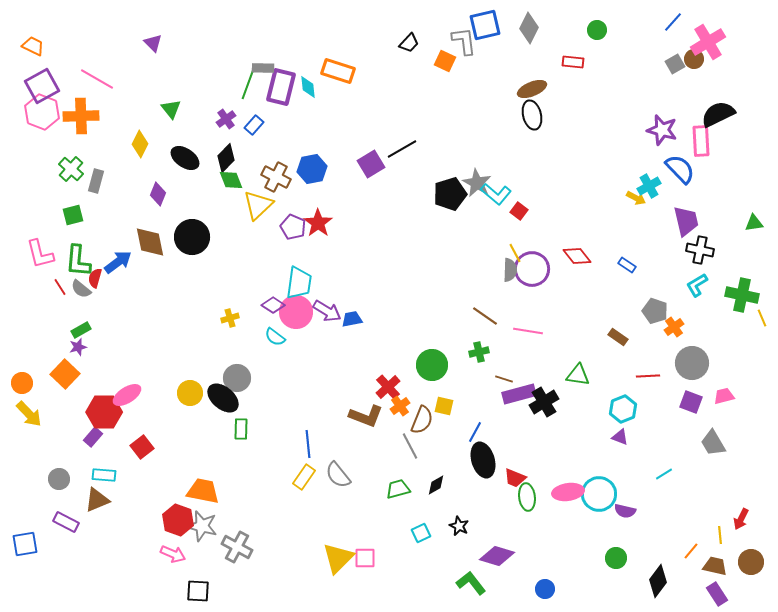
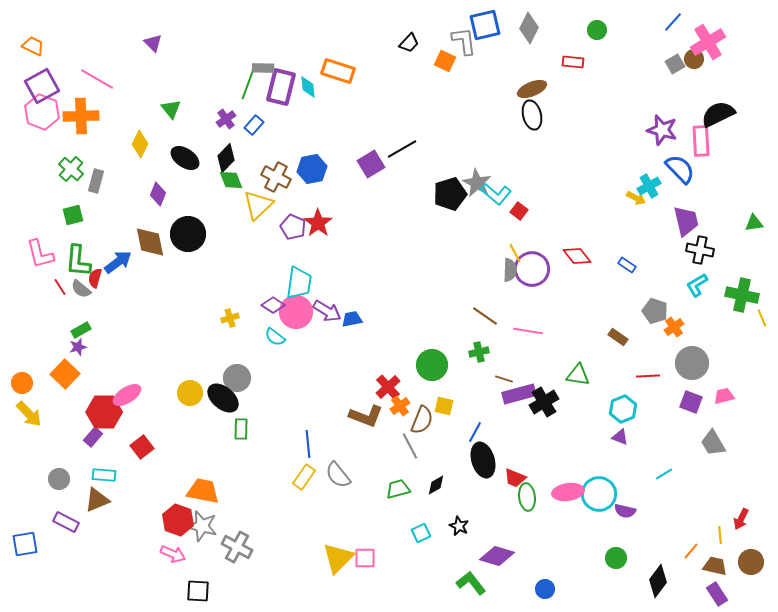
black circle at (192, 237): moved 4 px left, 3 px up
